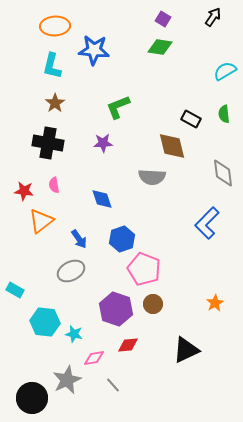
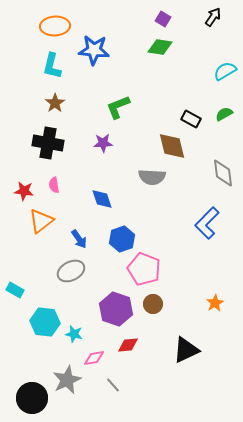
green semicircle: rotated 66 degrees clockwise
